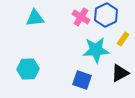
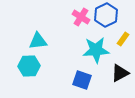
cyan triangle: moved 3 px right, 23 px down
cyan hexagon: moved 1 px right, 3 px up
